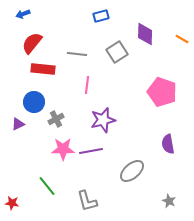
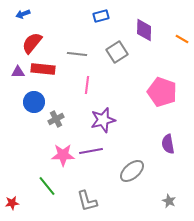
purple diamond: moved 1 px left, 4 px up
purple triangle: moved 52 px up; rotated 24 degrees clockwise
pink star: moved 6 px down
red star: rotated 16 degrees counterclockwise
